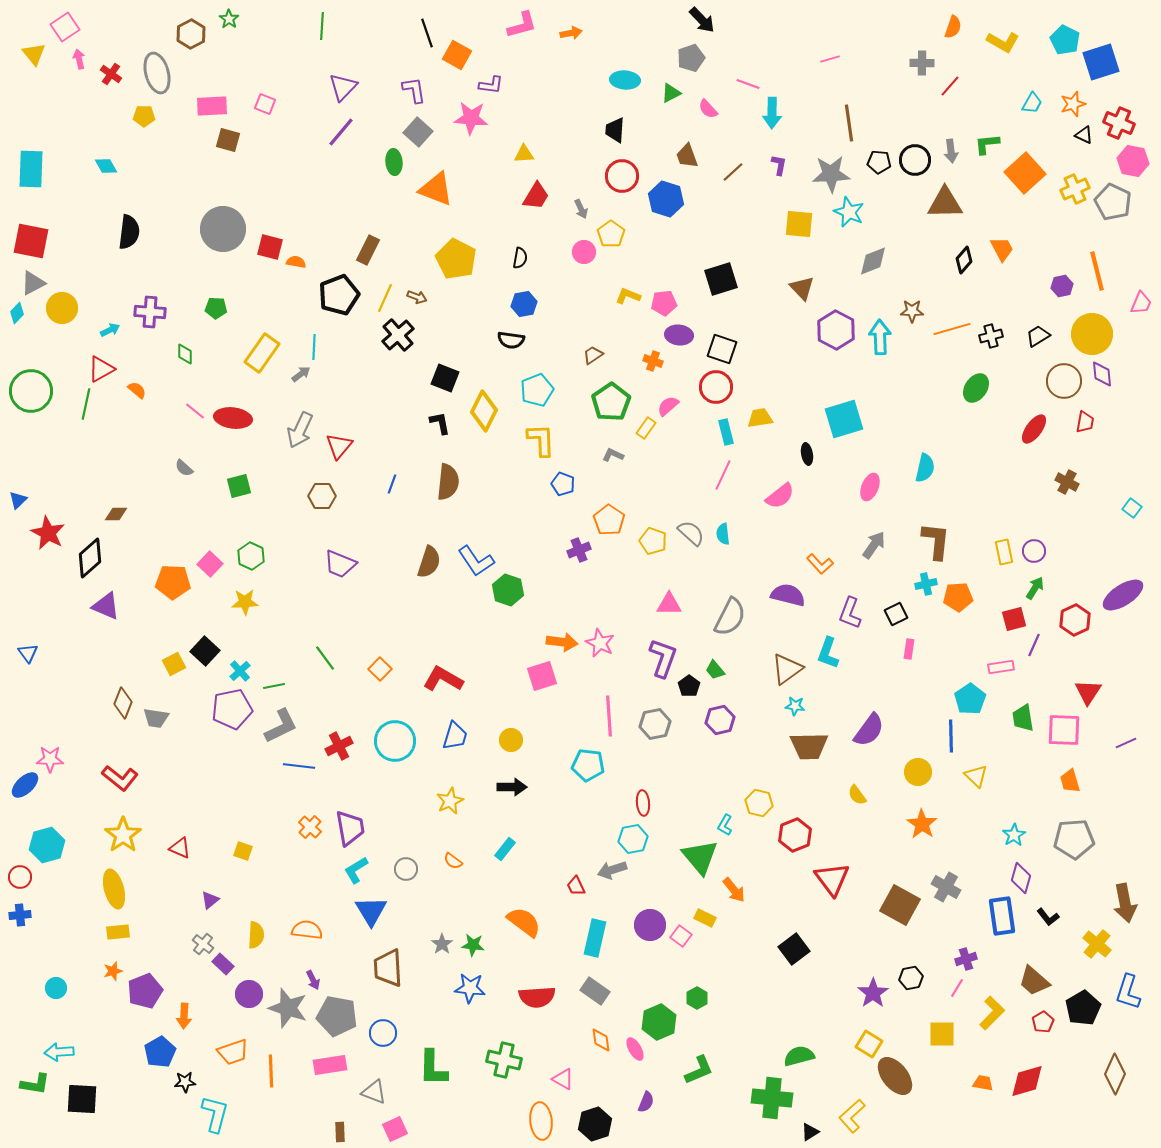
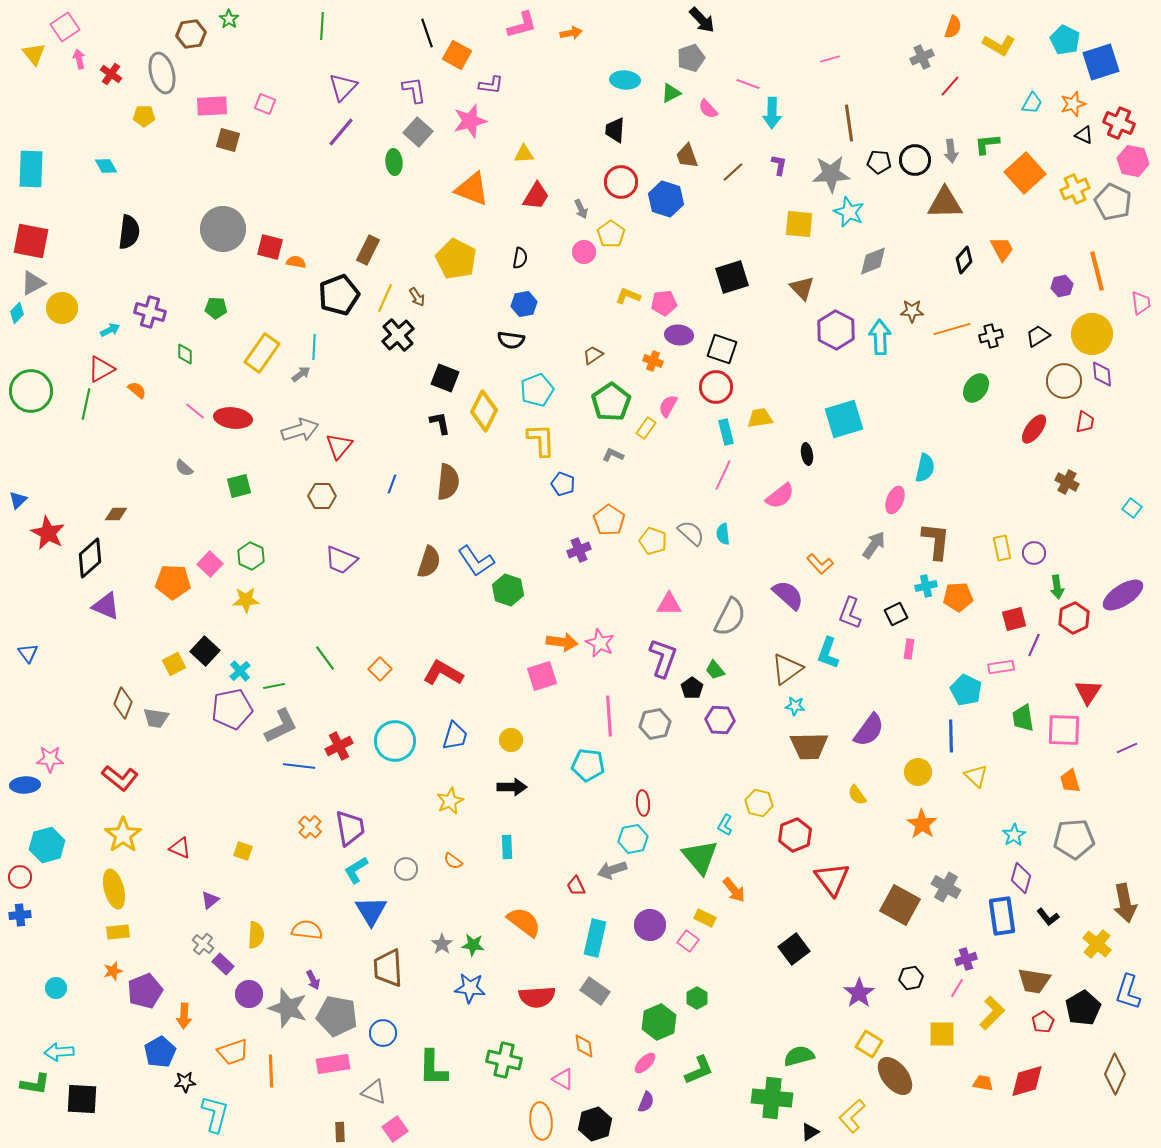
brown hexagon at (191, 34): rotated 20 degrees clockwise
yellow L-shape at (1003, 42): moved 4 px left, 3 px down
gray cross at (922, 63): moved 6 px up; rotated 25 degrees counterclockwise
gray ellipse at (157, 73): moved 5 px right
pink star at (471, 118): moved 1 px left, 3 px down; rotated 20 degrees counterclockwise
red circle at (622, 176): moved 1 px left, 6 px down
orange triangle at (436, 189): moved 36 px right
black square at (721, 279): moved 11 px right, 2 px up
brown arrow at (417, 297): rotated 36 degrees clockwise
pink trapezoid at (1141, 303): rotated 30 degrees counterclockwise
purple cross at (150, 312): rotated 12 degrees clockwise
pink semicircle at (668, 406): rotated 20 degrees counterclockwise
gray arrow at (300, 430): rotated 132 degrees counterclockwise
pink ellipse at (870, 487): moved 25 px right, 13 px down
purple circle at (1034, 551): moved 2 px down
yellow rectangle at (1004, 552): moved 2 px left, 4 px up
purple trapezoid at (340, 564): moved 1 px right, 4 px up
cyan cross at (926, 584): moved 2 px down
green arrow at (1035, 588): moved 22 px right, 1 px up; rotated 140 degrees clockwise
purple semicircle at (788, 595): rotated 28 degrees clockwise
yellow star at (245, 602): moved 1 px right, 2 px up
red hexagon at (1075, 620): moved 1 px left, 2 px up
red L-shape at (443, 679): moved 6 px up
black pentagon at (689, 686): moved 3 px right, 2 px down
cyan pentagon at (970, 699): moved 4 px left, 9 px up; rotated 12 degrees counterclockwise
purple hexagon at (720, 720): rotated 16 degrees clockwise
purple line at (1126, 743): moved 1 px right, 5 px down
blue ellipse at (25, 785): rotated 40 degrees clockwise
cyan rectangle at (505, 849): moved 2 px right, 2 px up; rotated 40 degrees counterclockwise
pink square at (681, 936): moved 7 px right, 5 px down
brown trapezoid at (1034, 981): rotated 32 degrees counterclockwise
purple star at (873, 993): moved 14 px left
orange diamond at (601, 1040): moved 17 px left, 6 px down
pink ellipse at (635, 1049): moved 10 px right, 14 px down; rotated 75 degrees clockwise
pink rectangle at (330, 1065): moved 3 px right, 1 px up
pink square at (395, 1129): rotated 10 degrees counterclockwise
